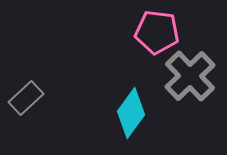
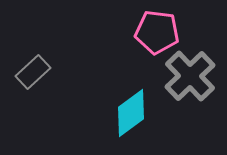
gray rectangle: moved 7 px right, 26 px up
cyan diamond: rotated 18 degrees clockwise
